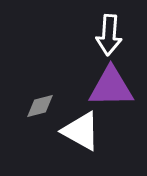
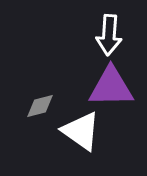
white triangle: rotated 6 degrees clockwise
